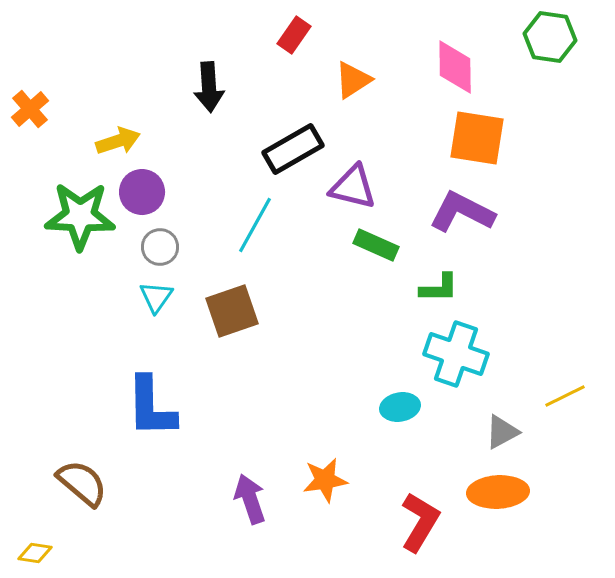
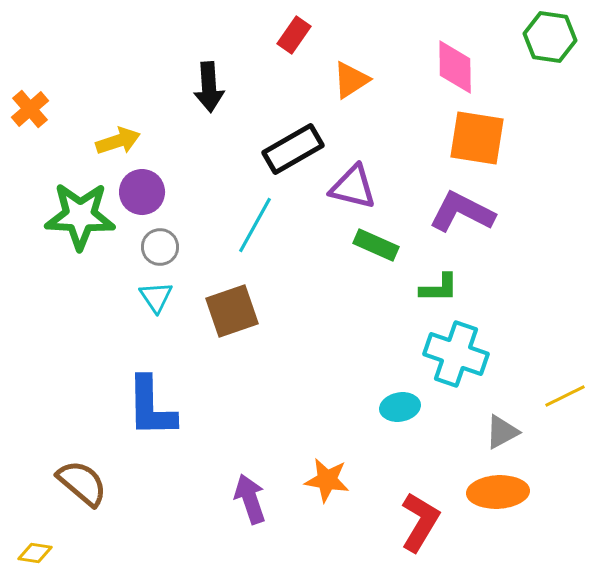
orange triangle: moved 2 px left
cyan triangle: rotated 9 degrees counterclockwise
orange star: moved 2 px right; rotated 18 degrees clockwise
